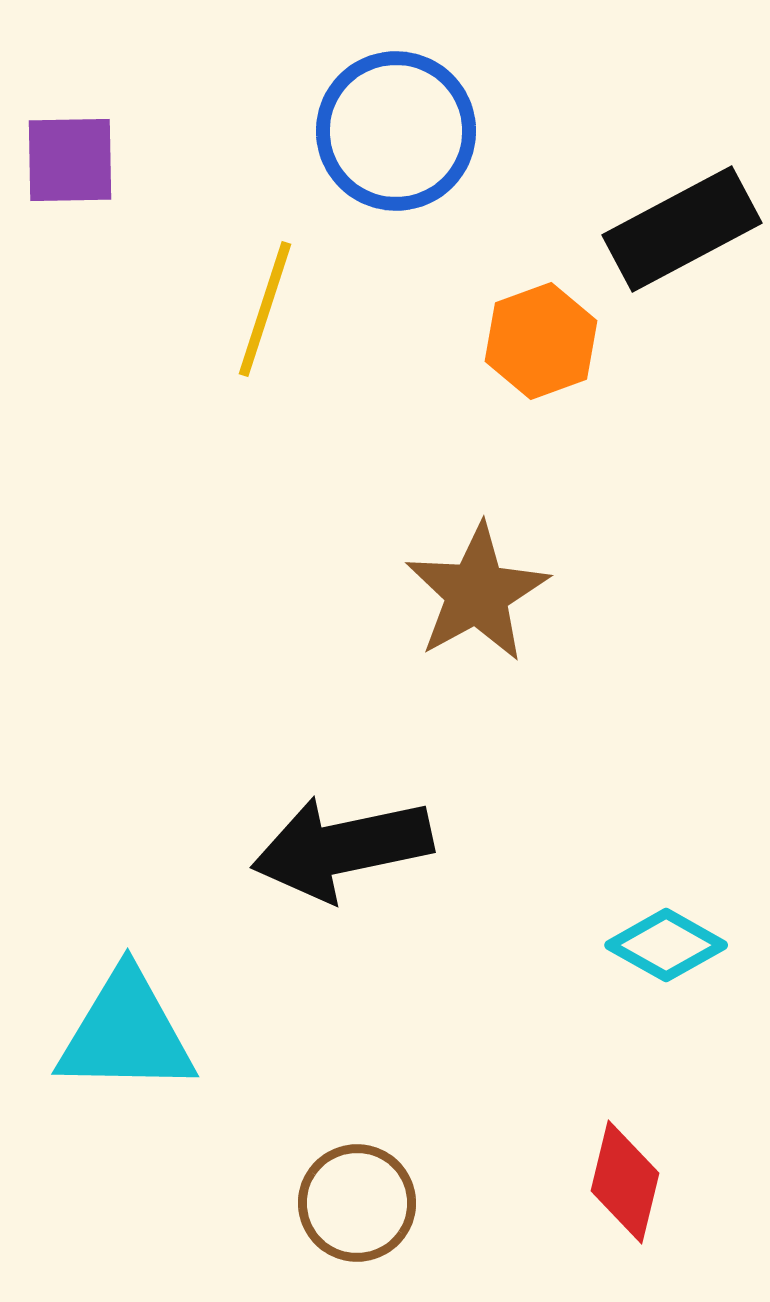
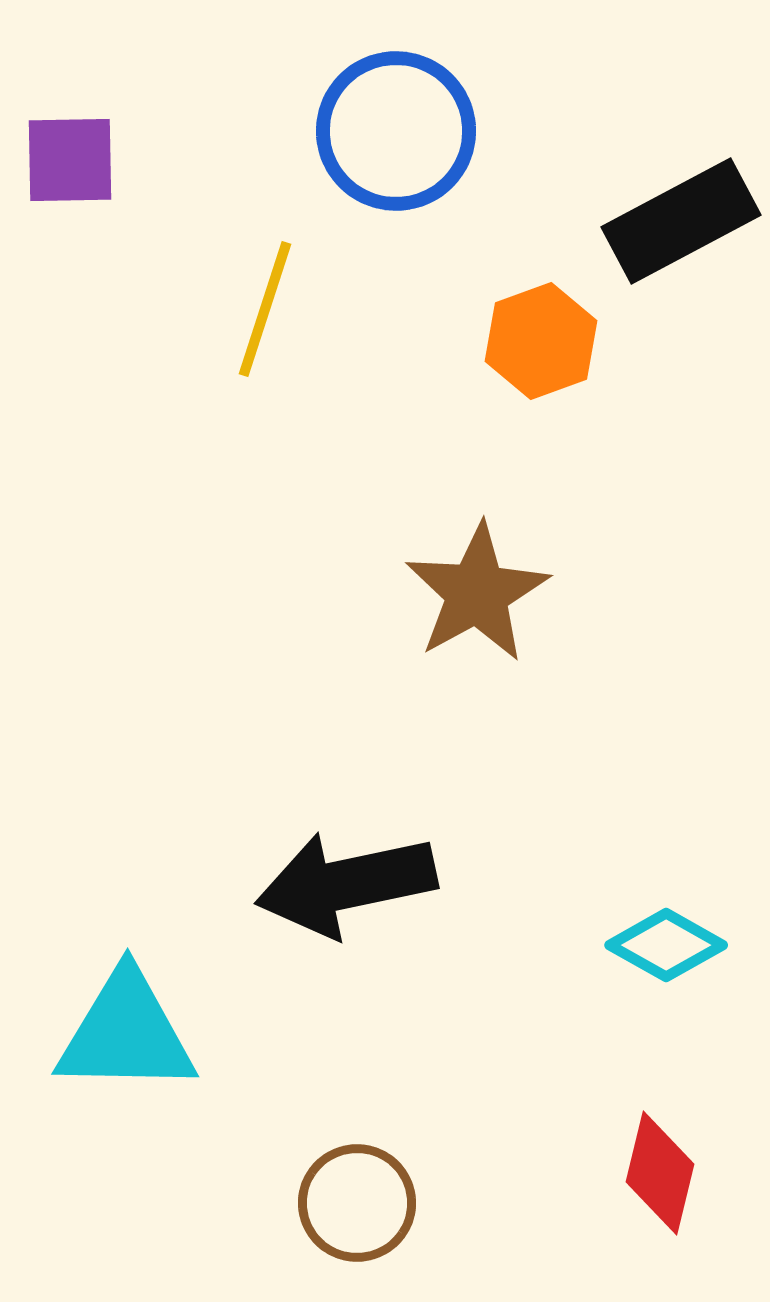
black rectangle: moved 1 px left, 8 px up
black arrow: moved 4 px right, 36 px down
red diamond: moved 35 px right, 9 px up
